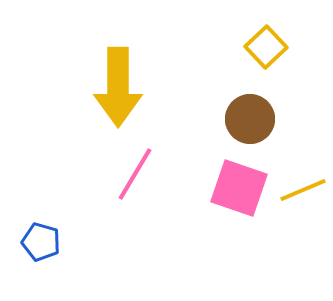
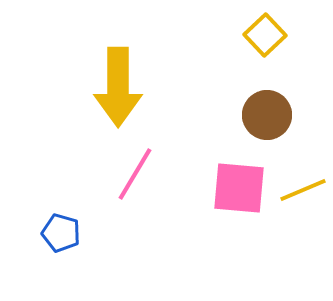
yellow square: moved 1 px left, 12 px up
brown circle: moved 17 px right, 4 px up
pink square: rotated 14 degrees counterclockwise
blue pentagon: moved 20 px right, 9 px up
